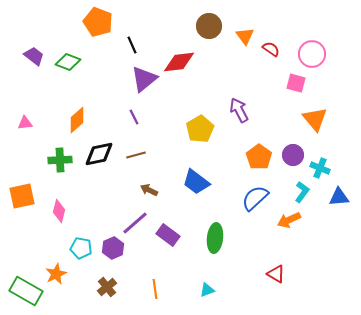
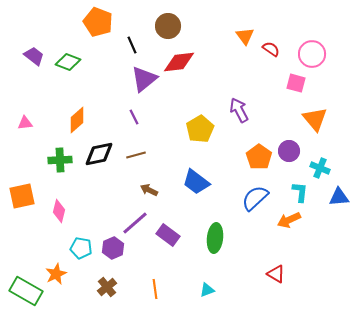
brown circle at (209, 26): moved 41 px left
purple circle at (293, 155): moved 4 px left, 4 px up
cyan L-shape at (302, 192): moved 2 px left; rotated 30 degrees counterclockwise
